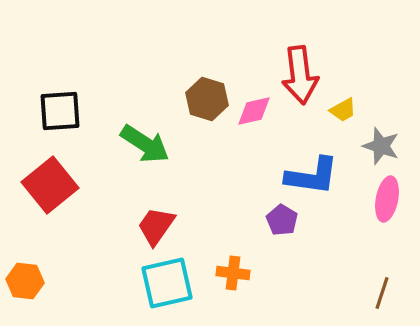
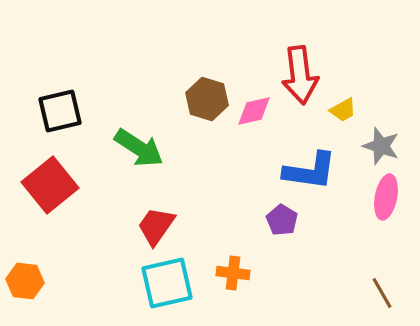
black square: rotated 9 degrees counterclockwise
green arrow: moved 6 px left, 4 px down
blue L-shape: moved 2 px left, 5 px up
pink ellipse: moved 1 px left, 2 px up
brown line: rotated 48 degrees counterclockwise
